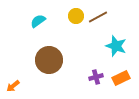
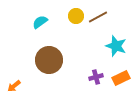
cyan semicircle: moved 2 px right, 1 px down
orange arrow: moved 1 px right
